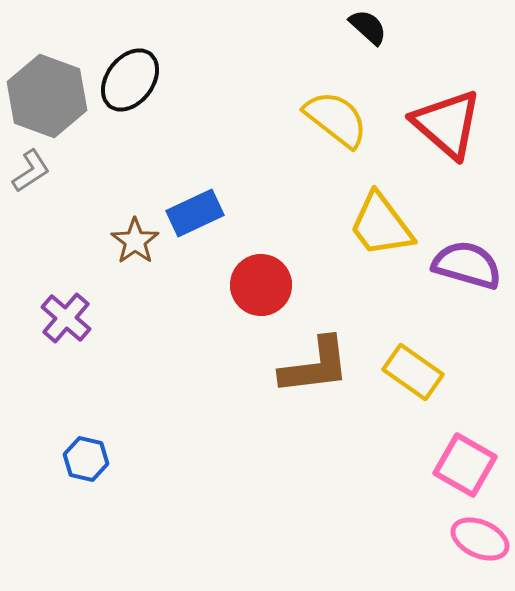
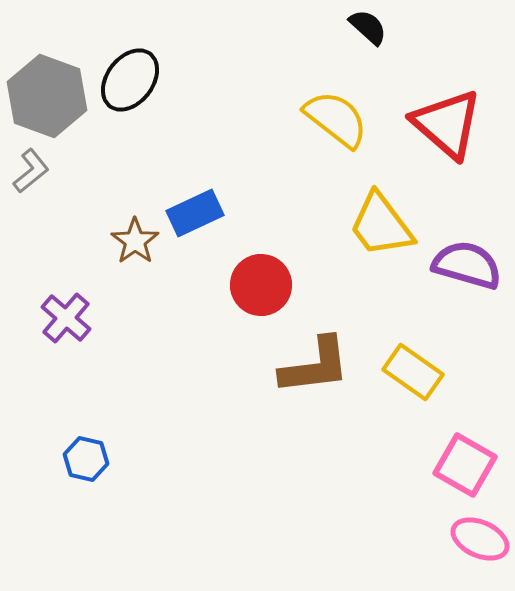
gray L-shape: rotated 6 degrees counterclockwise
